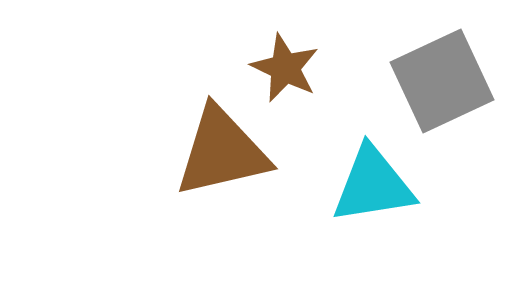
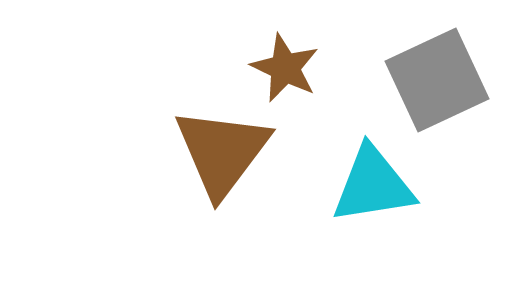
gray square: moved 5 px left, 1 px up
brown triangle: rotated 40 degrees counterclockwise
